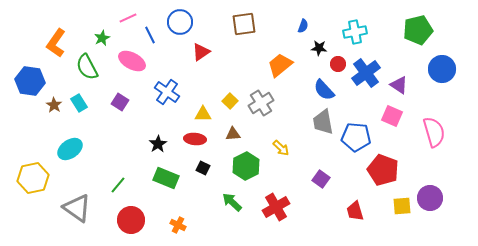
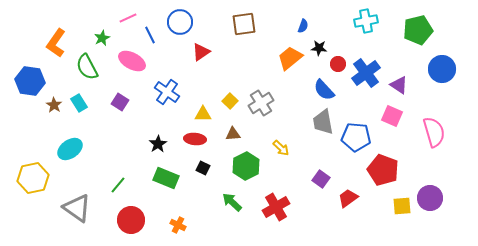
cyan cross at (355, 32): moved 11 px right, 11 px up
orange trapezoid at (280, 65): moved 10 px right, 7 px up
red trapezoid at (355, 211): moved 7 px left, 13 px up; rotated 70 degrees clockwise
